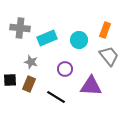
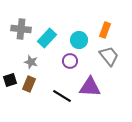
gray cross: moved 1 px right, 1 px down
cyan rectangle: rotated 24 degrees counterclockwise
purple circle: moved 5 px right, 8 px up
black square: rotated 16 degrees counterclockwise
purple triangle: moved 1 px left, 1 px down
black line: moved 6 px right, 1 px up
